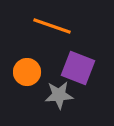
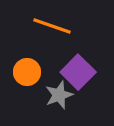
purple square: moved 4 px down; rotated 24 degrees clockwise
gray star: rotated 16 degrees counterclockwise
